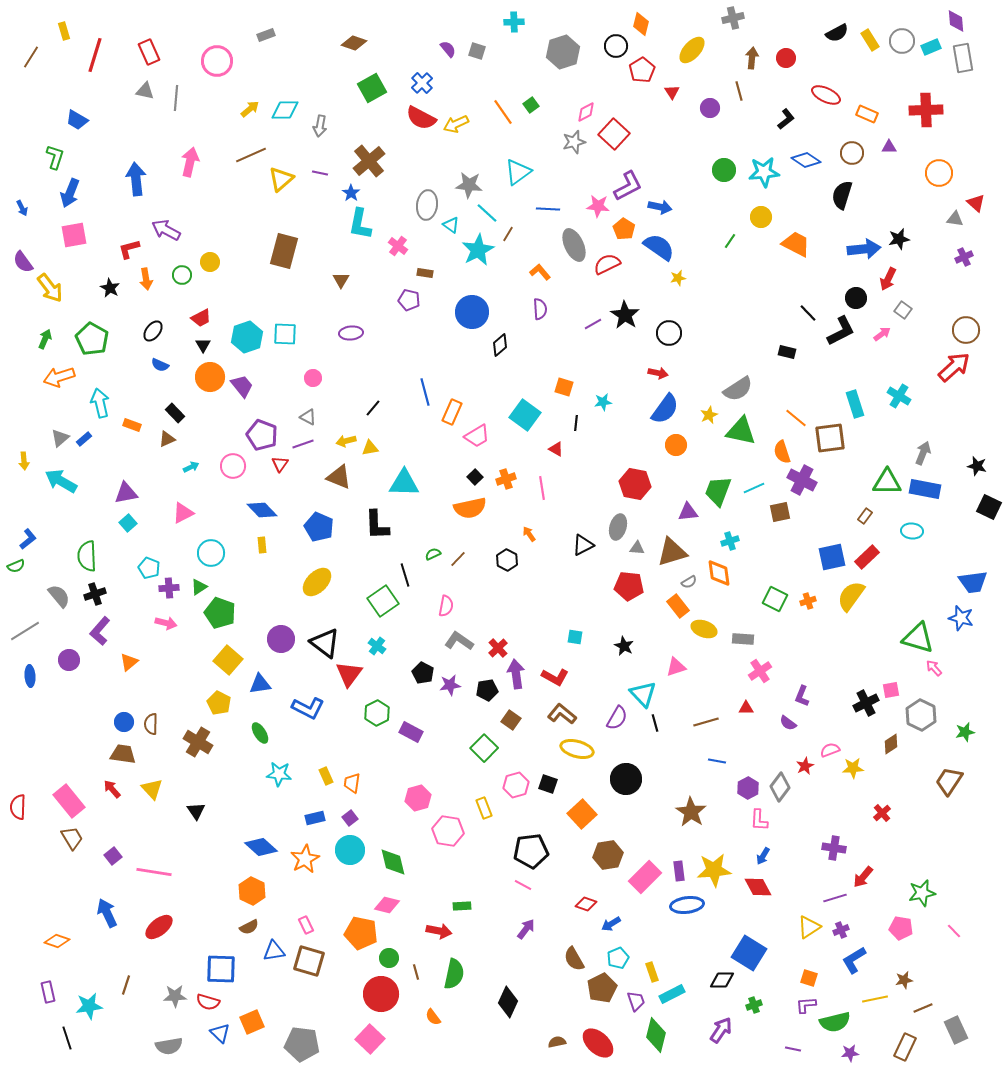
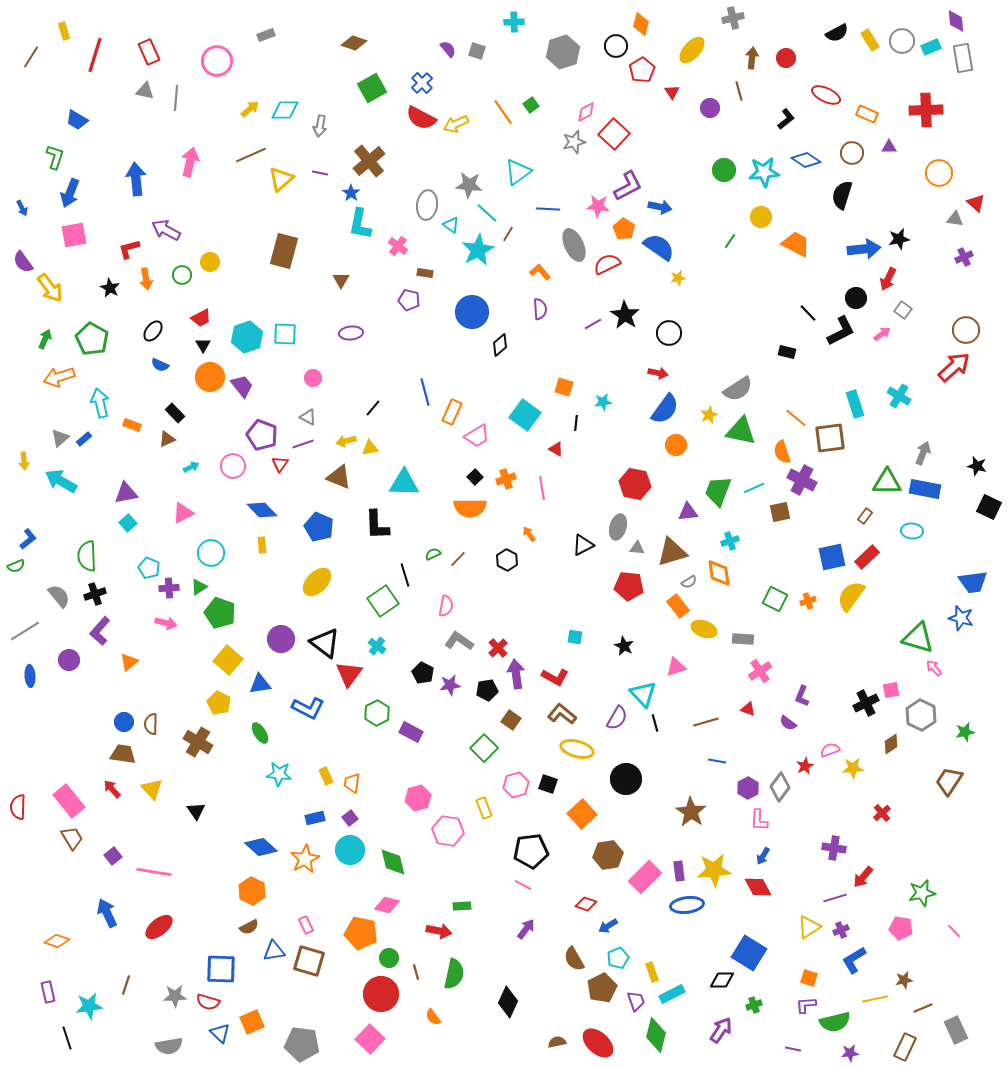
orange semicircle at (470, 508): rotated 12 degrees clockwise
red triangle at (746, 708): moved 2 px right, 1 px down; rotated 21 degrees clockwise
blue arrow at (611, 924): moved 3 px left, 2 px down
